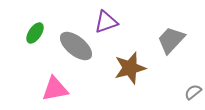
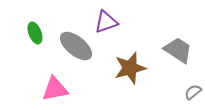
green ellipse: rotated 55 degrees counterclockwise
gray trapezoid: moved 7 px right, 10 px down; rotated 80 degrees clockwise
